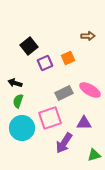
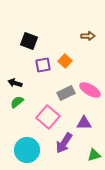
black square: moved 5 px up; rotated 30 degrees counterclockwise
orange square: moved 3 px left, 3 px down; rotated 24 degrees counterclockwise
purple square: moved 2 px left, 2 px down; rotated 14 degrees clockwise
gray rectangle: moved 2 px right
green semicircle: moved 1 px left, 1 px down; rotated 32 degrees clockwise
pink square: moved 2 px left, 1 px up; rotated 30 degrees counterclockwise
cyan circle: moved 5 px right, 22 px down
